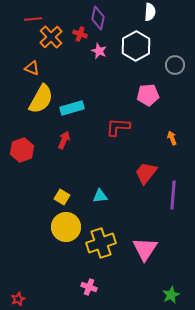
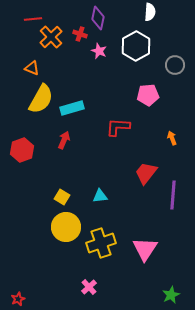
pink cross: rotated 28 degrees clockwise
